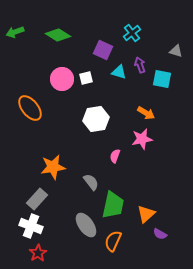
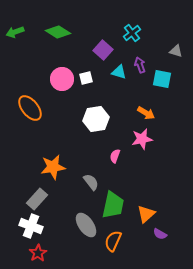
green diamond: moved 3 px up
purple square: rotated 18 degrees clockwise
